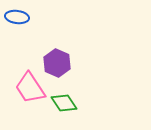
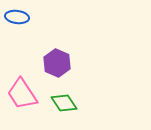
pink trapezoid: moved 8 px left, 6 px down
